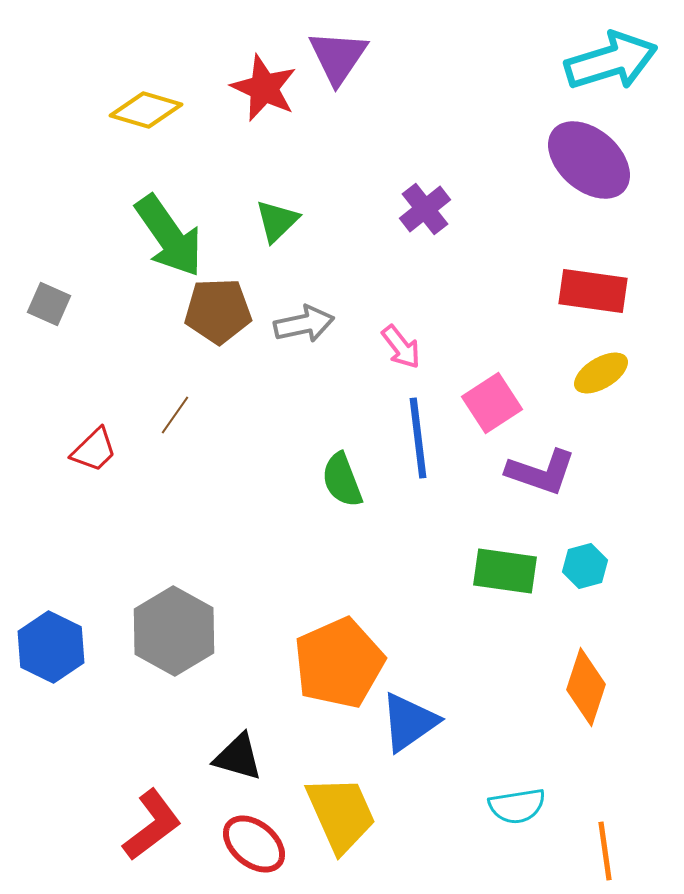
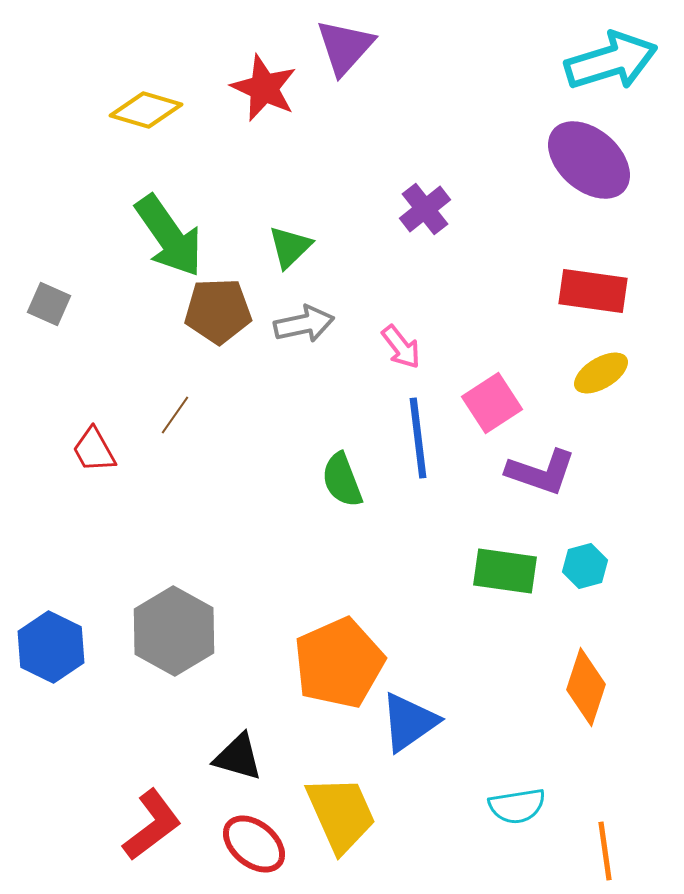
purple triangle: moved 7 px right, 10 px up; rotated 8 degrees clockwise
green triangle: moved 13 px right, 26 px down
red trapezoid: rotated 105 degrees clockwise
